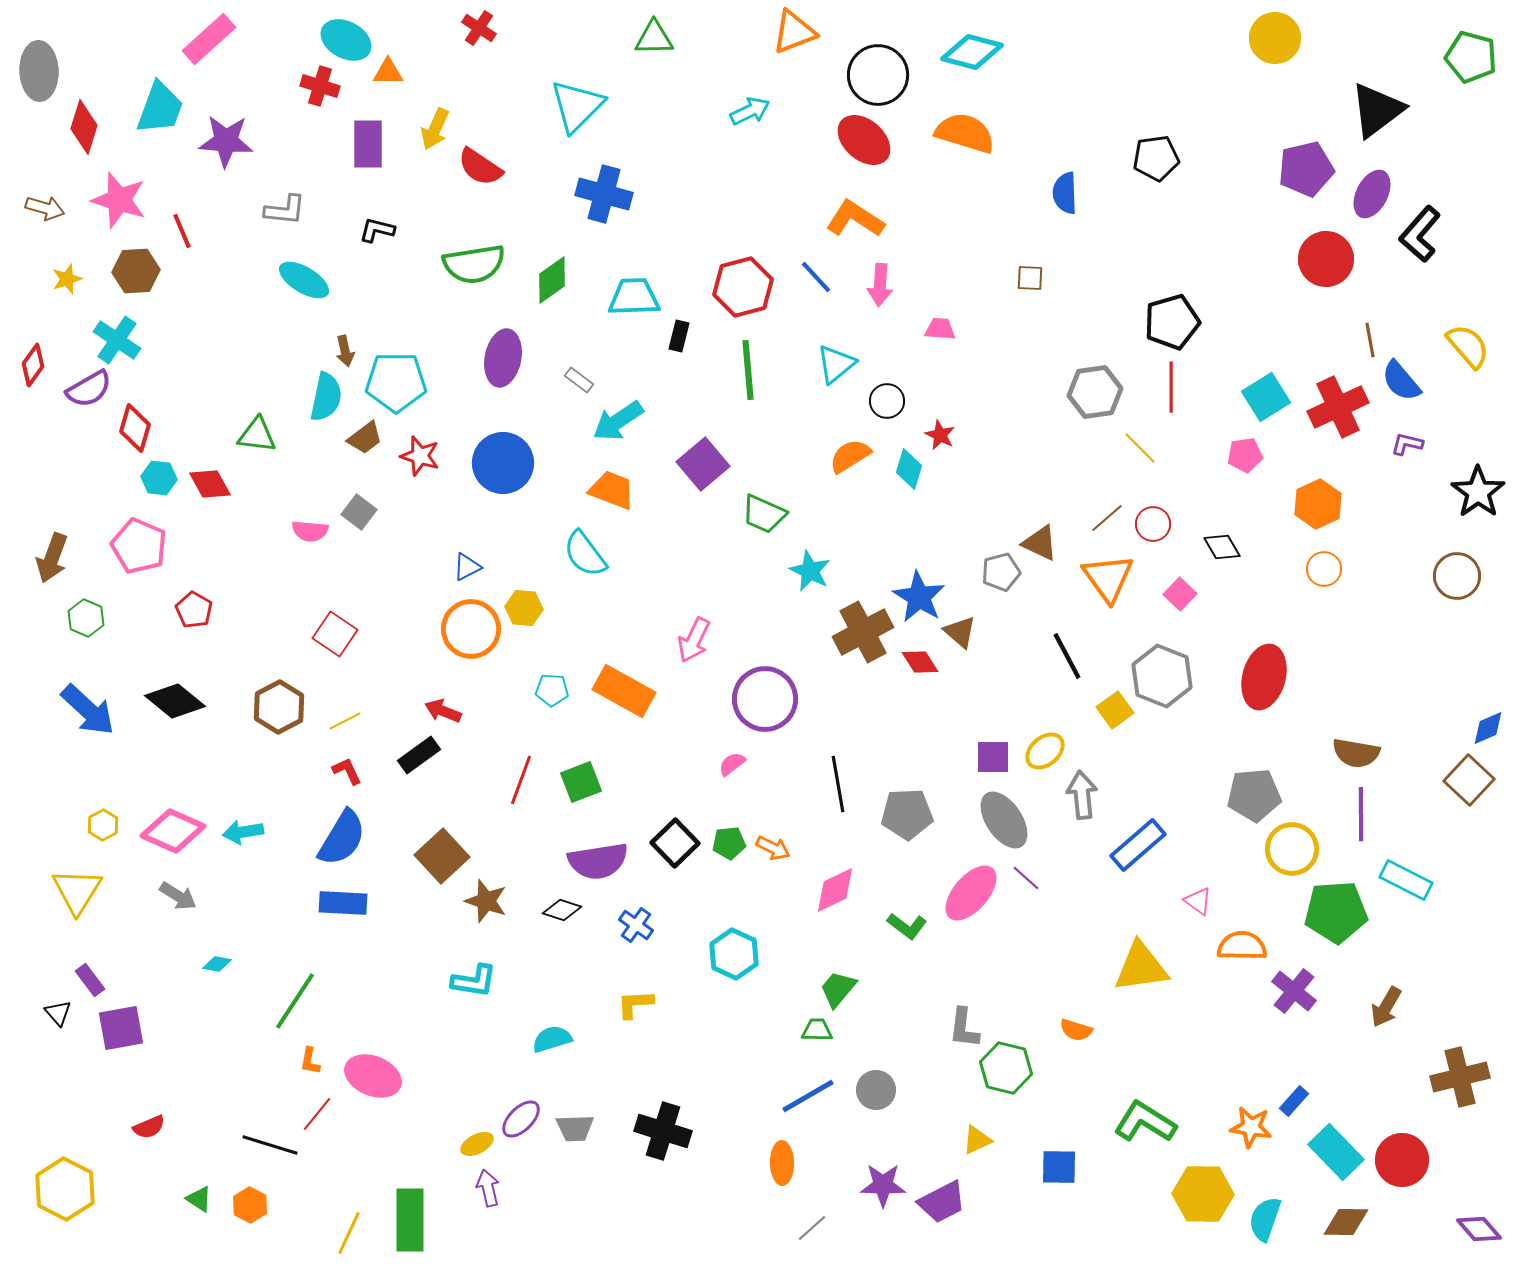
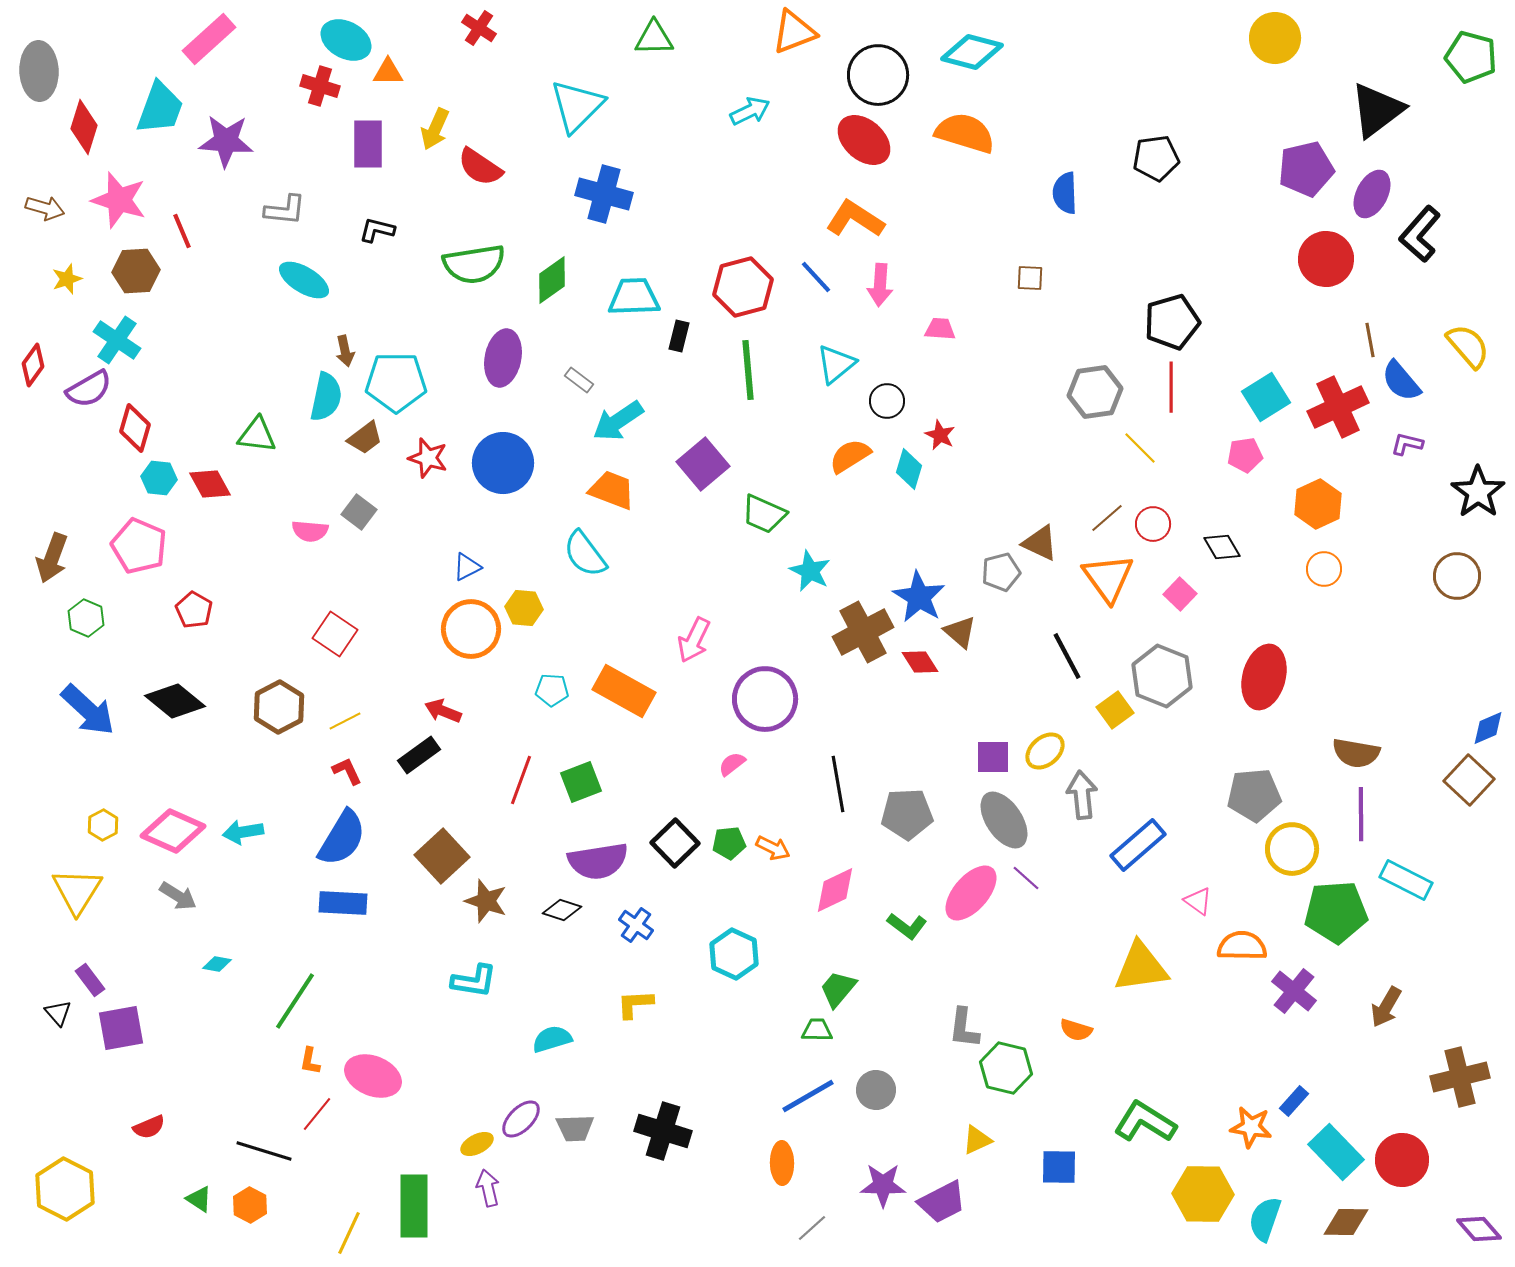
red star at (420, 456): moved 8 px right, 2 px down
black line at (270, 1145): moved 6 px left, 6 px down
green rectangle at (410, 1220): moved 4 px right, 14 px up
